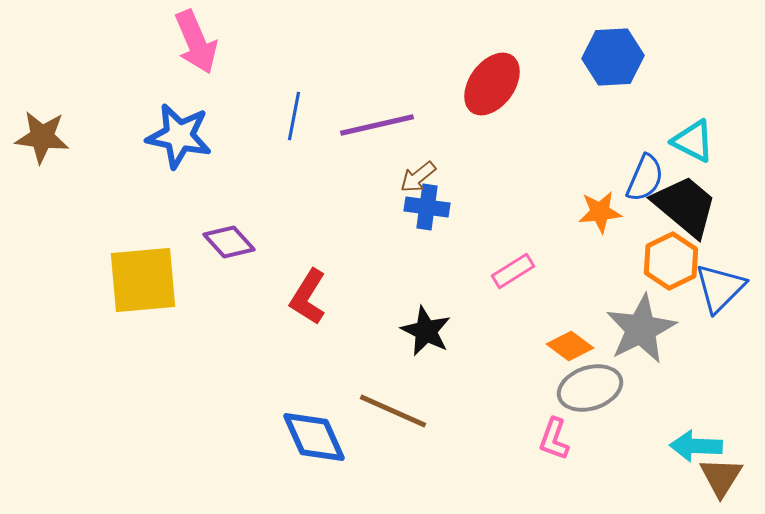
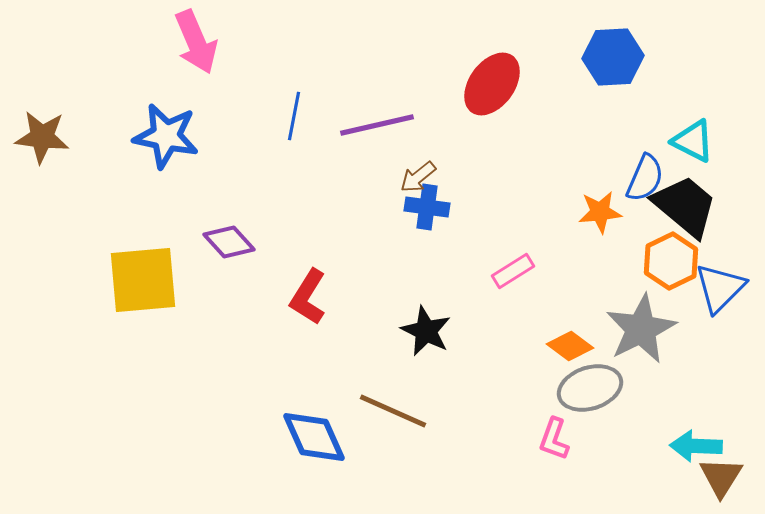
blue star: moved 13 px left
